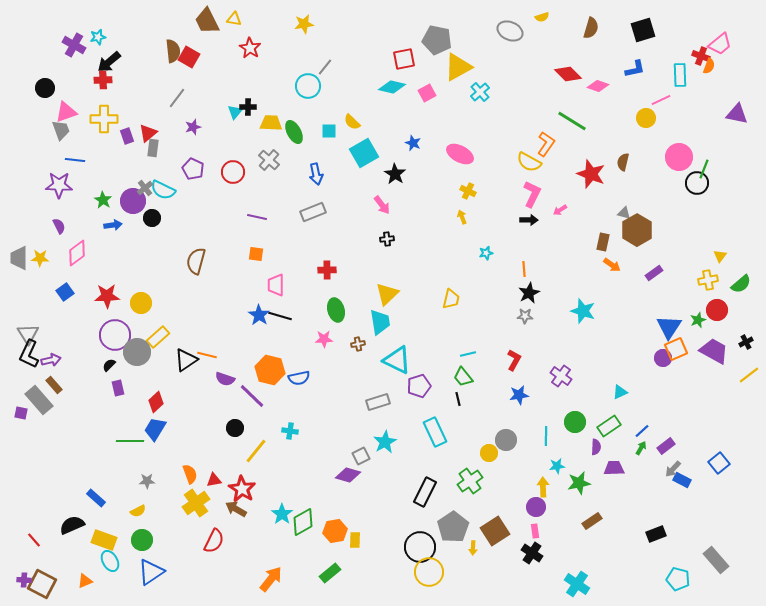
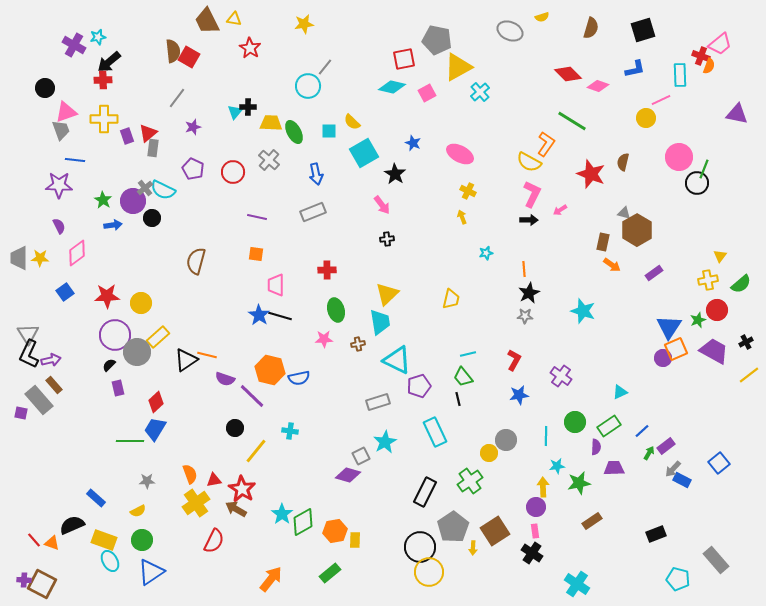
green arrow at (641, 448): moved 8 px right, 5 px down
orange triangle at (85, 581): moved 33 px left, 38 px up; rotated 42 degrees clockwise
